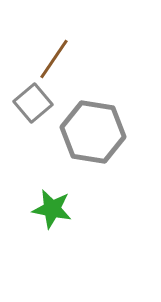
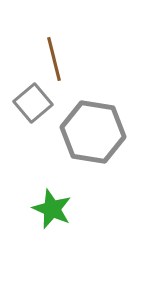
brown line: rotated 48 degrees counterclockwise
green star: rotated 12 degrees clockwise
